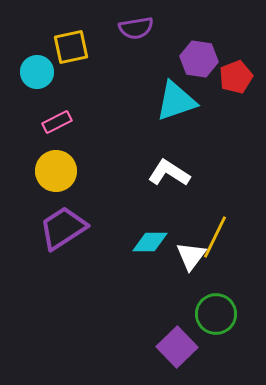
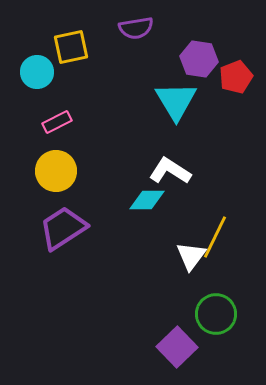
cyan triangle: rotated 42 degrees counterclockwise
white L-shape: moved 1 px right, 2 px up
cyan diamond: moved 3 px left, 42 px up
